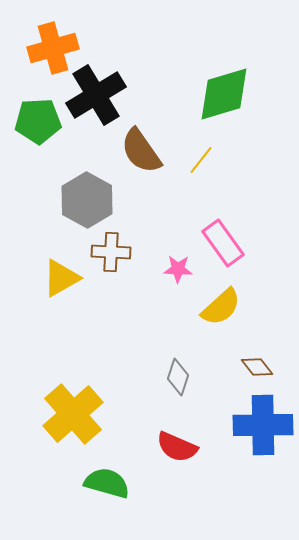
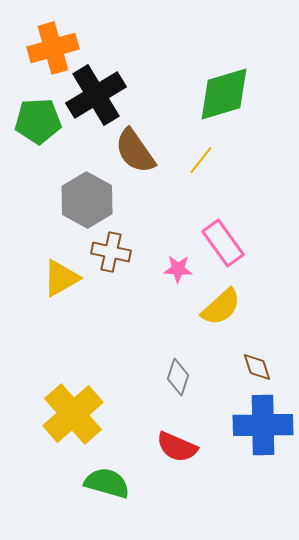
brown semicircle: moved 6 px left
brown cross: rotated 9 degrees clockwise
brown diamond: rotated 20 degrees clockwise
